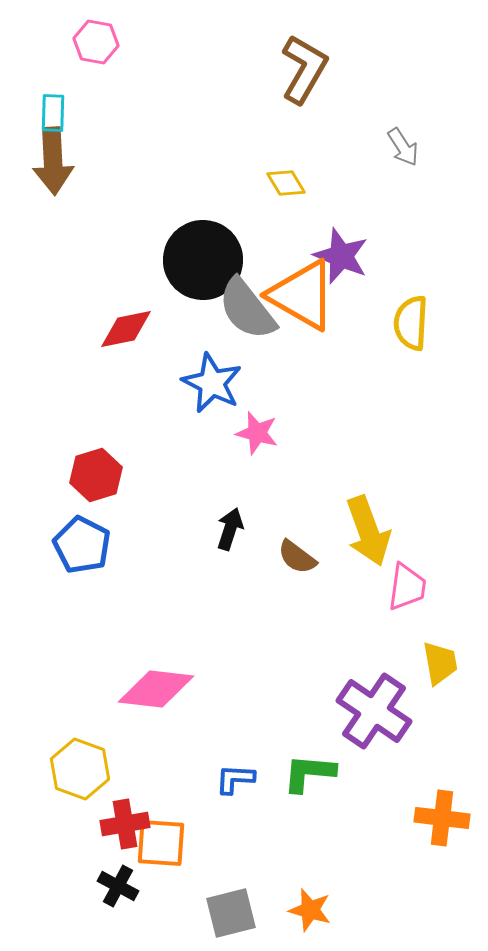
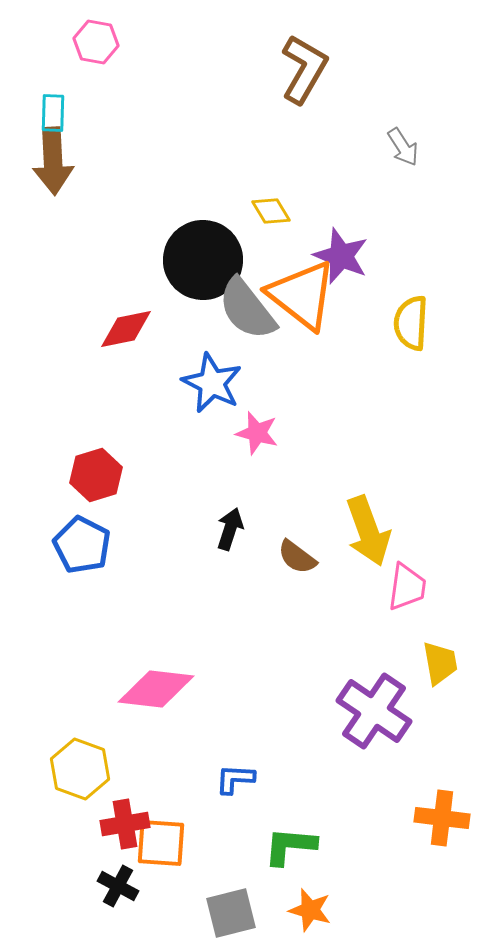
yellow diamond: moved 15 px left, 28 px down
orange triangle: rotated 8 degrees clockwise
green L-shape: moved 19 px left, 73 px down
